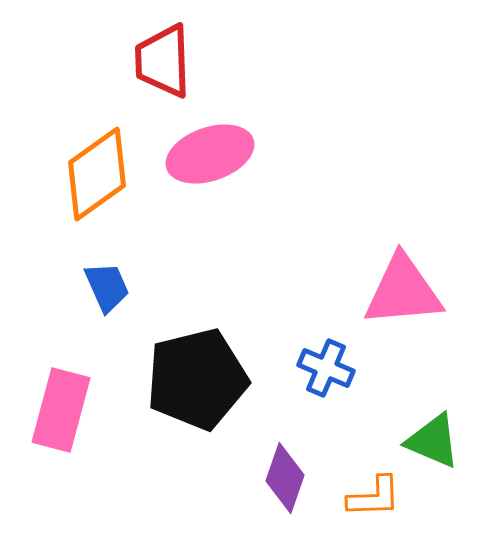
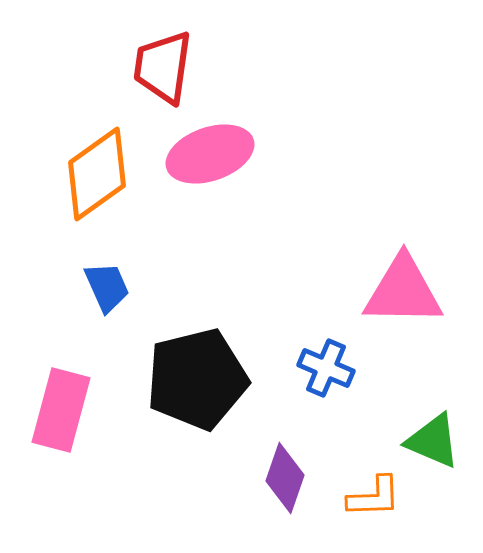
red trapezoid: moved 6 px down; rotated 10 degrees clockwise
pink triangle: rotated 6 degrees clockwise
